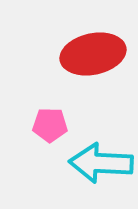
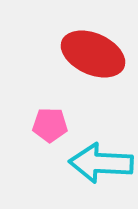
red ellipse: rotated 36 degrees clockwise
